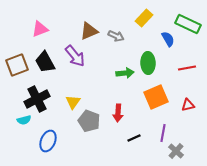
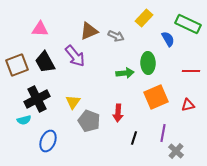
pink triangle: rotated 24 degrees clockwise
red line: moved 4 px right, 3 px down; rotated 12 degrees clockwise
black line: rotated 48 degrees counterclockwise
